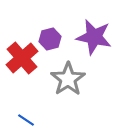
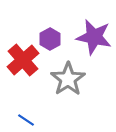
purple hexagon: rotated 15 degrees counterclockwise
red cross: moved 1 px right, 2 px down
